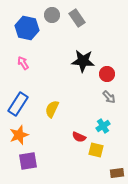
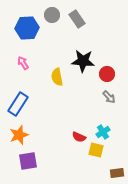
gray rectangle: moved 1 px down
blue hexagon: rotated 15 degrees counterclockwise
yellow semicircle: moved 5 px right, 32 px up; rotated 36 degrees counterclockwise
cyan cross: moved 6 px down
